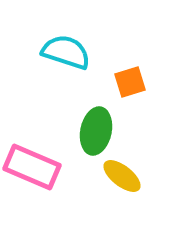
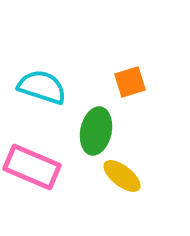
cyan semicircle: moved 24 px left, 35 px down
